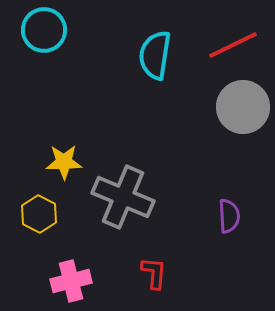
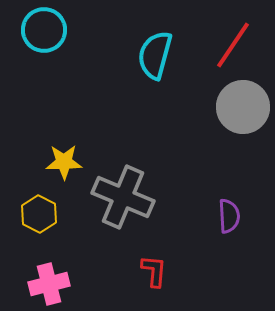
red line: rotated 30 degrees counterclockwise
cyan semicircle: rotated 6 degrees clockwise
red L-shape: moved 2 px up
pink cross: moved 22 px left, 3 px down
